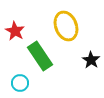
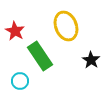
cyan circle: moved 2 px up
